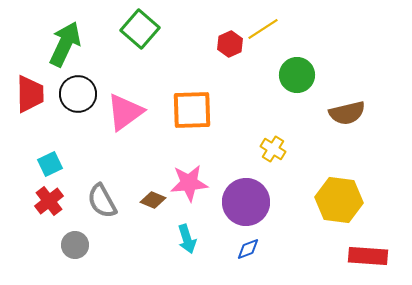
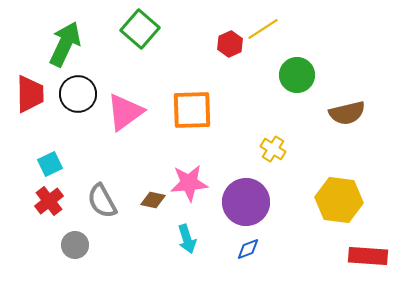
brown diamond: rotated 10 degrees counterclockwise
